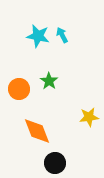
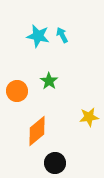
orange circle: moved 2 px left, 2 px down
orange diamond: rotated 72 degrees clockwise
